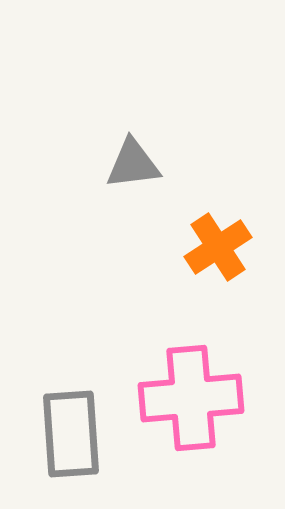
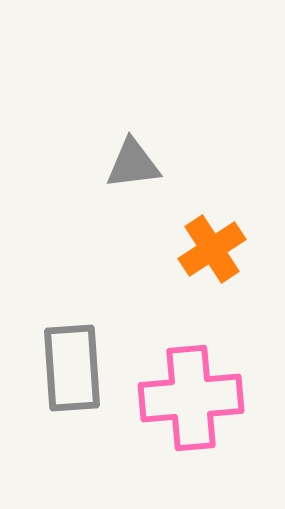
orange cross: moved 6 px left, 2 px down
gray rectangle: moved 1 px right, 66 px up
